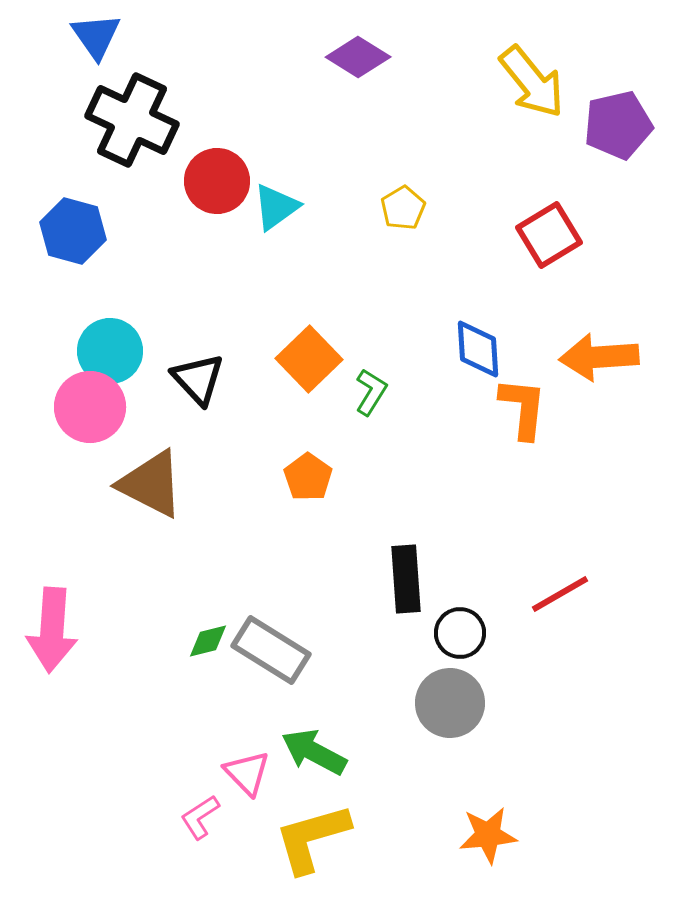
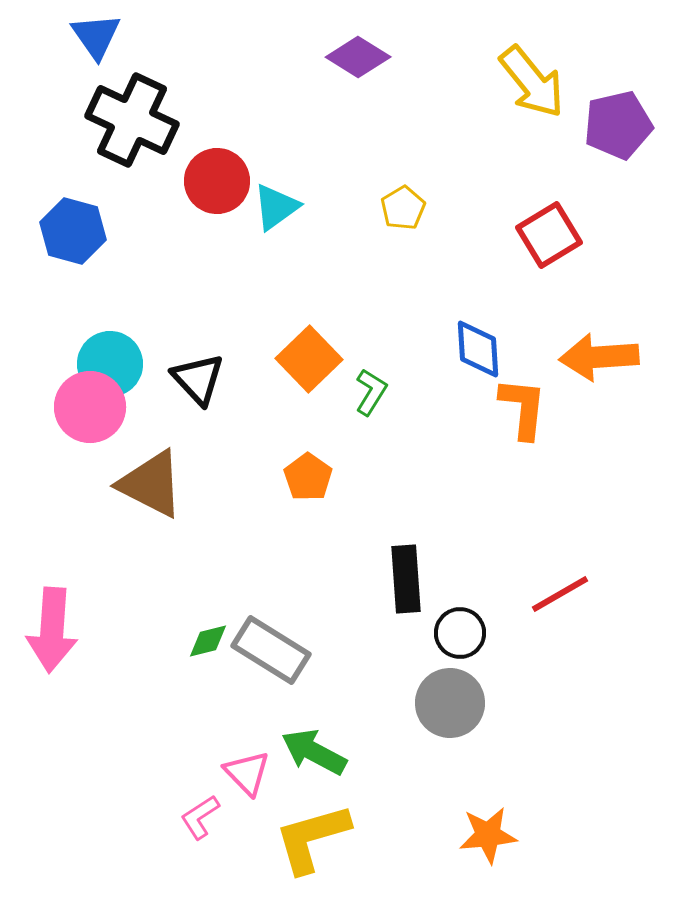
cyan circle: moved 13 px down
